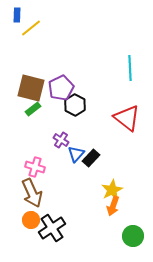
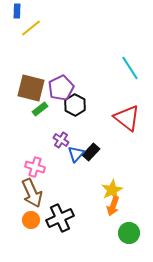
blue rectangle: moved 4 px up
cyan line: rotated 30 degrees counterclockwise
green rectangle: moved 7 px right
black rectangle: moved 6 px up
black cross: moved 8 px right, 10 px up; rotated 8 degrees clockwise
green circle: moved 4 px left, 3 px up
